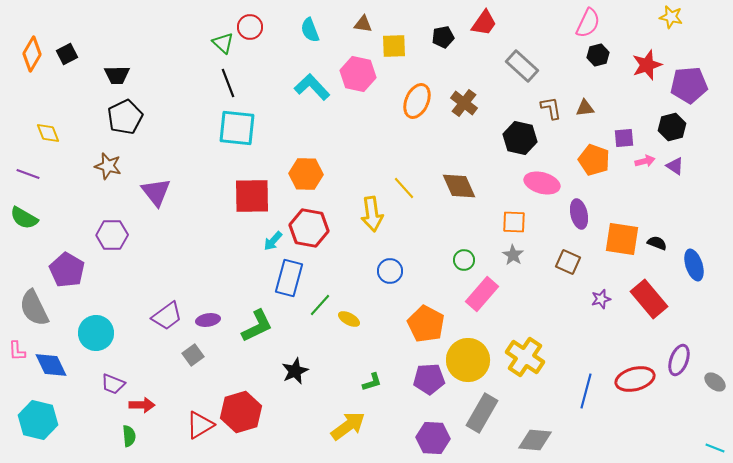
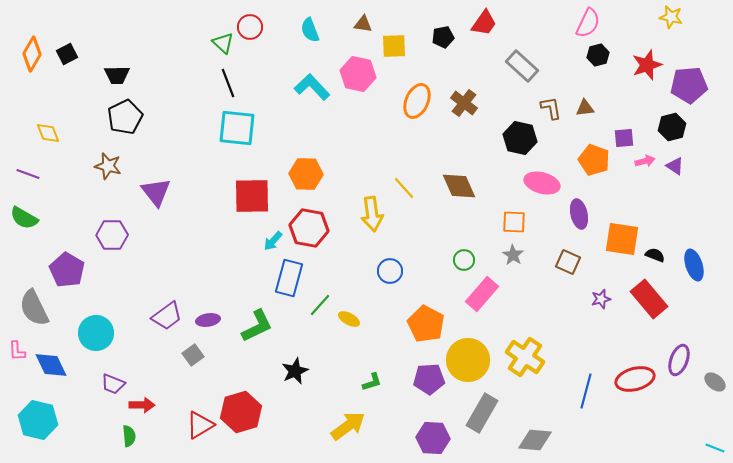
black semicircle at (657, 243): moved 2 px left, 12 px down
